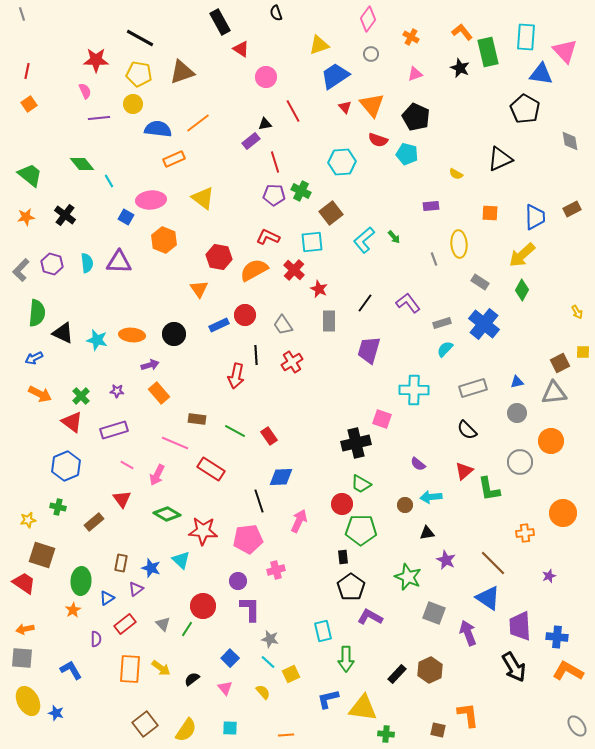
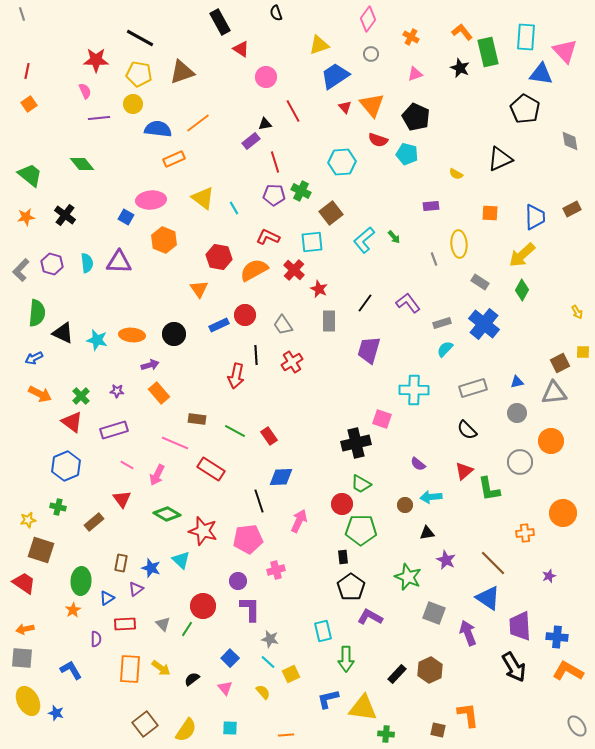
cyan line at (109, 181): moved 125 px right, 27 px down
red star at (203, 531): rotated 12 degrees clockwise
brown square at (42, 555): moved 1 px left, 5 px up
red rectangle at (125, 624): rotated 35 degrees clockwise
